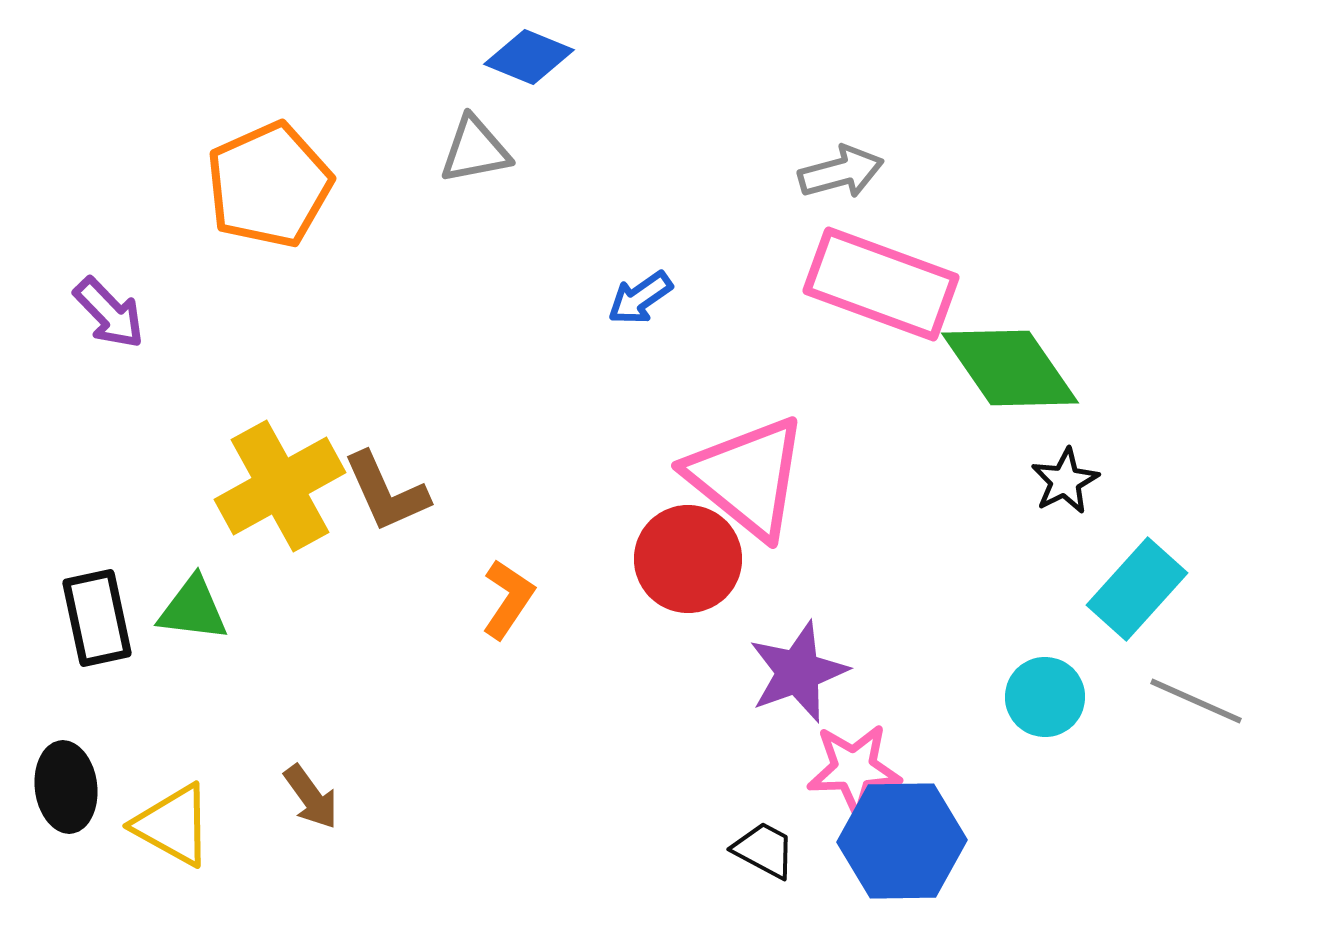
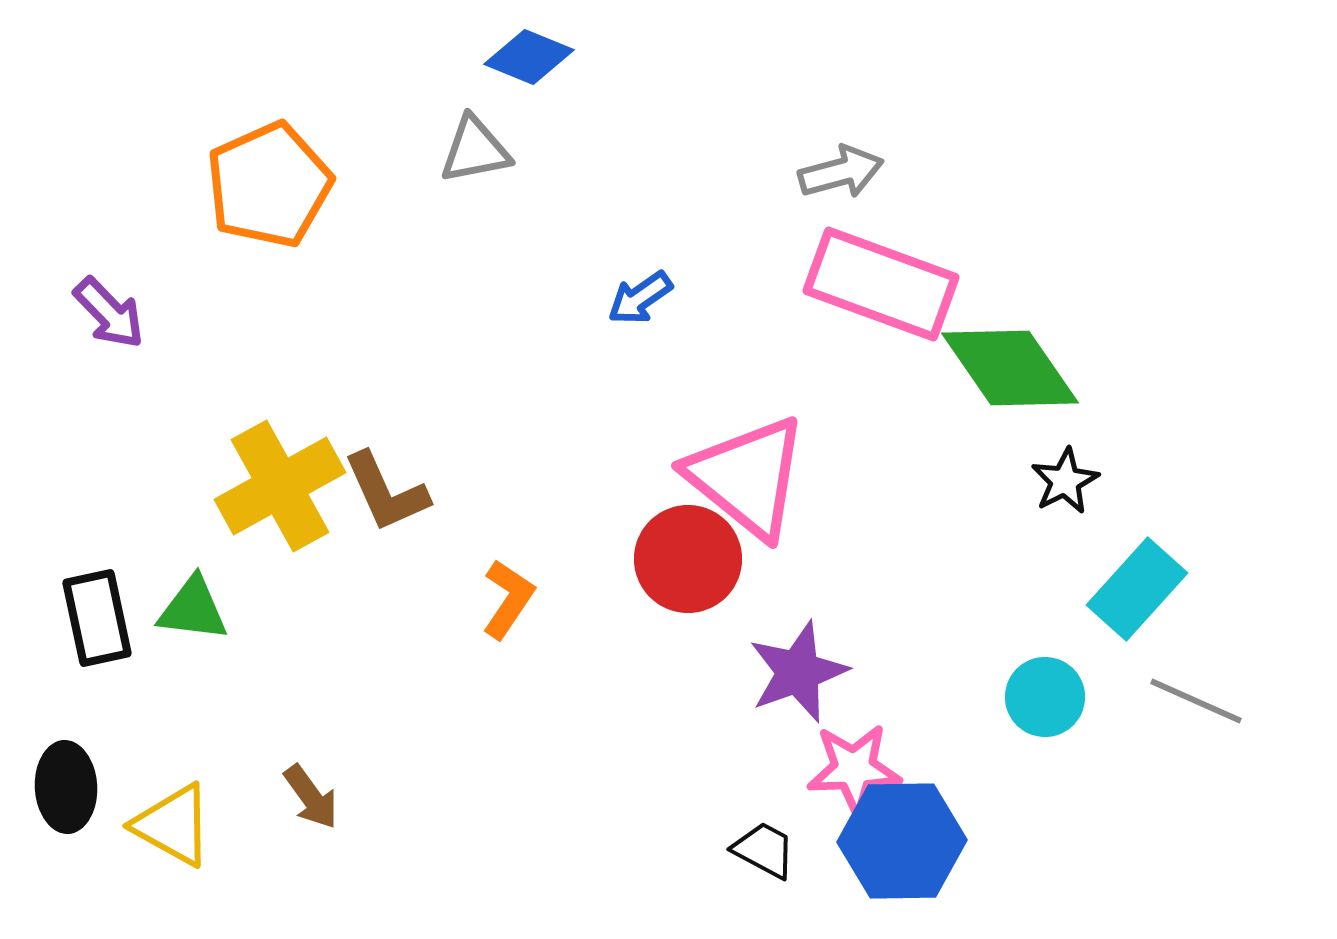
black ellipse: rotated 4 degrees clockwise
